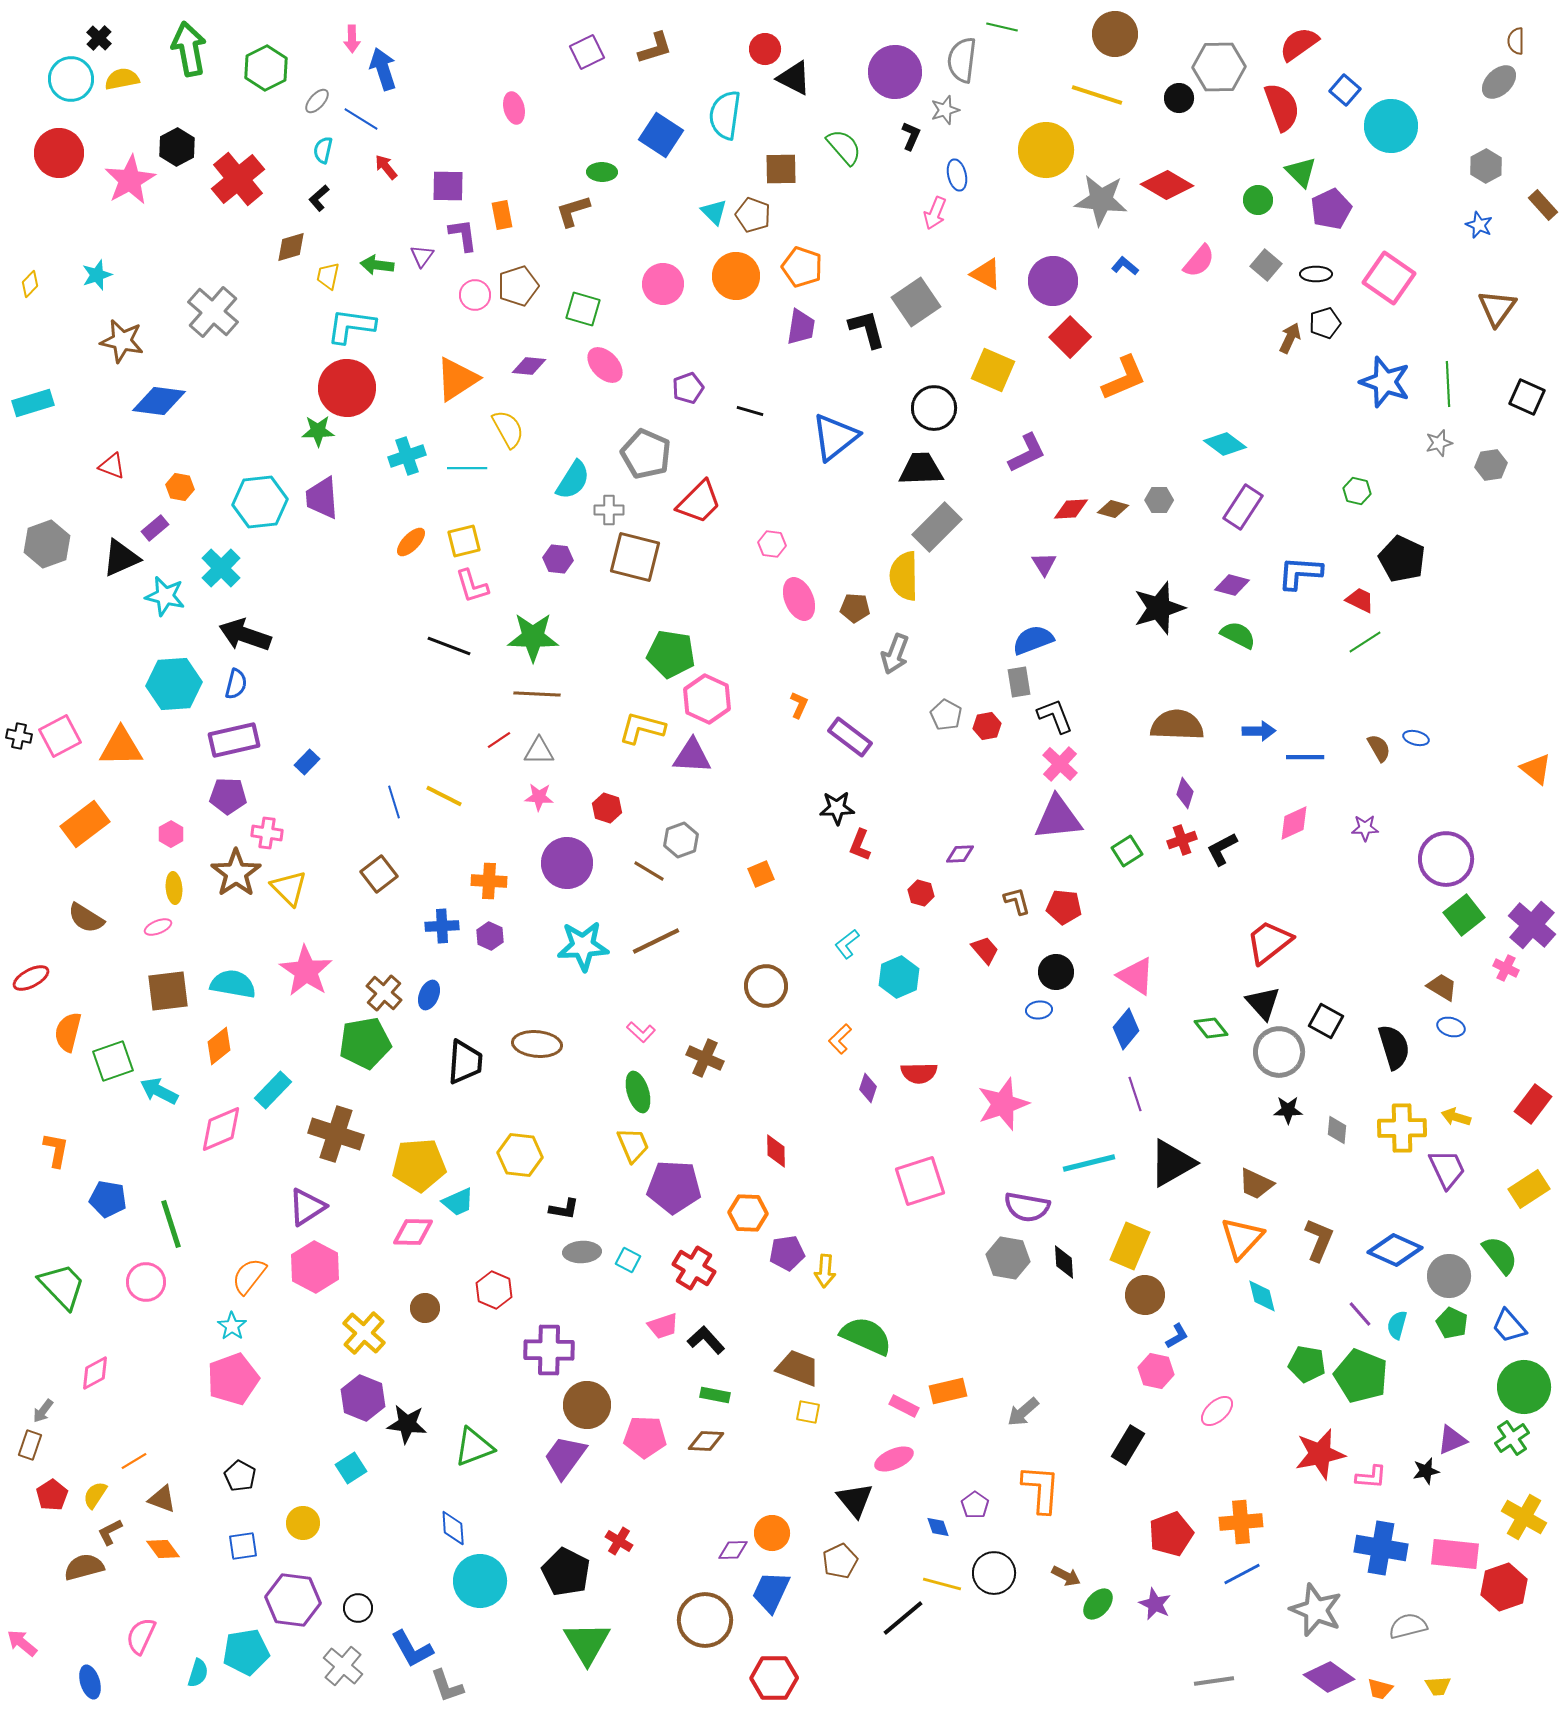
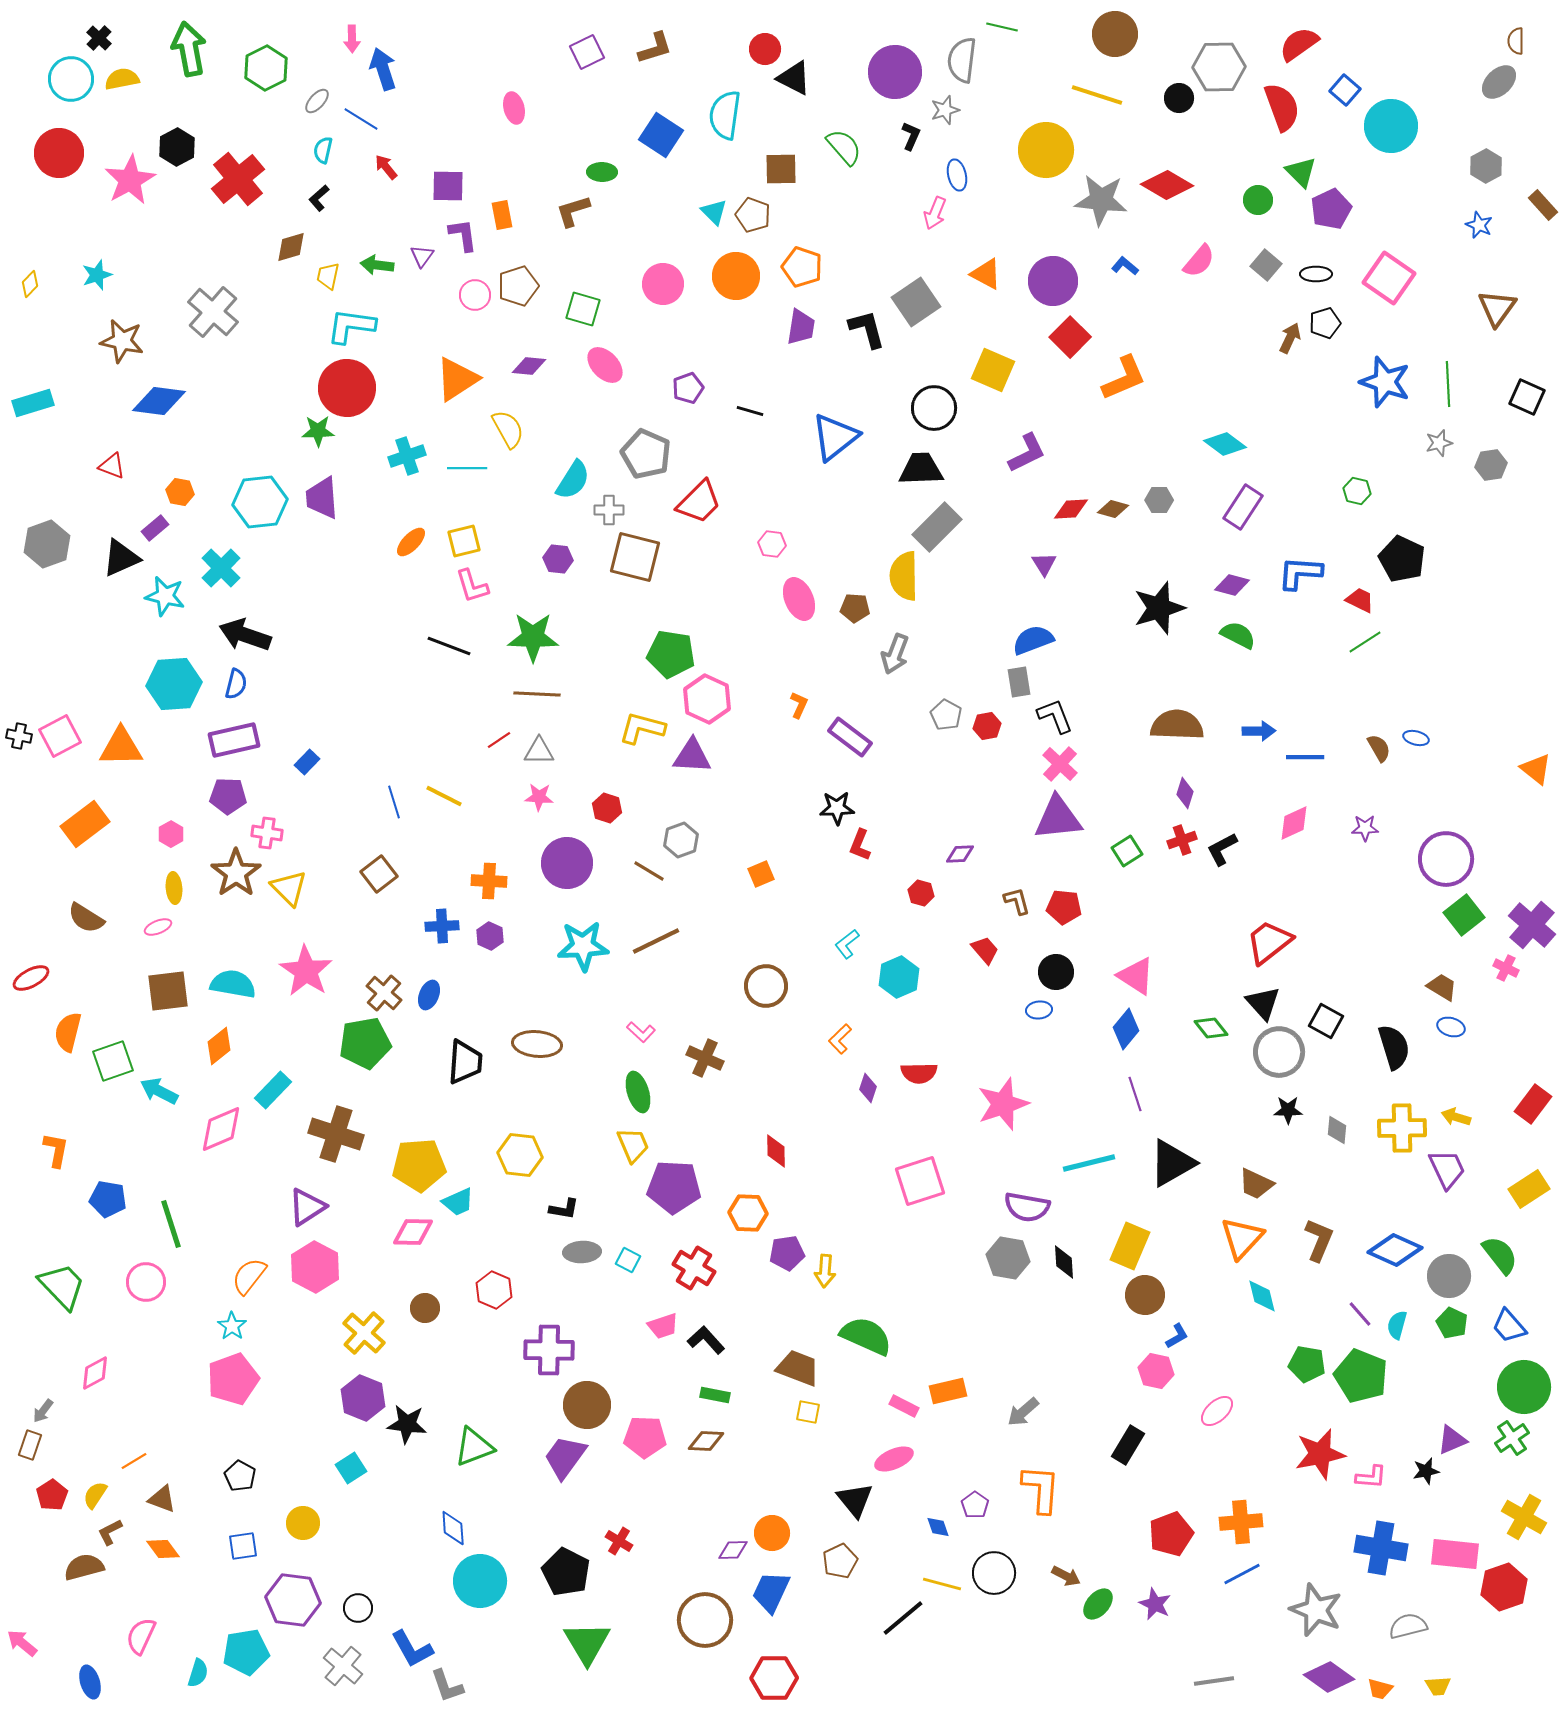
orange hexagon at (180, 487): moved 5 px down
